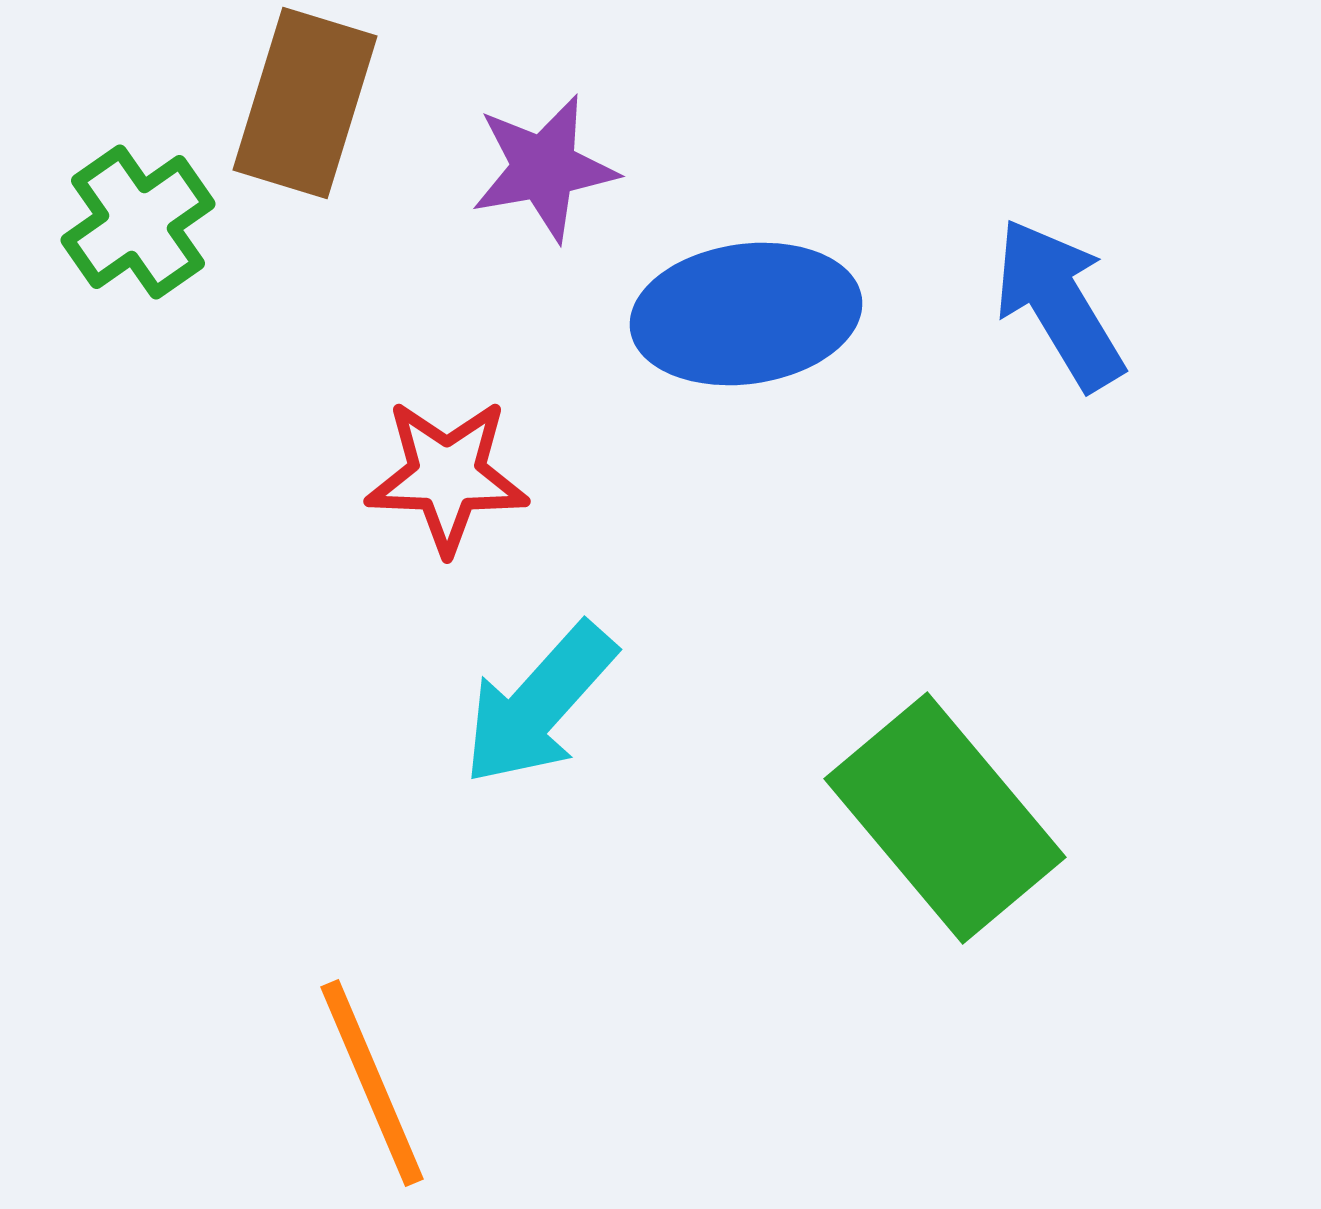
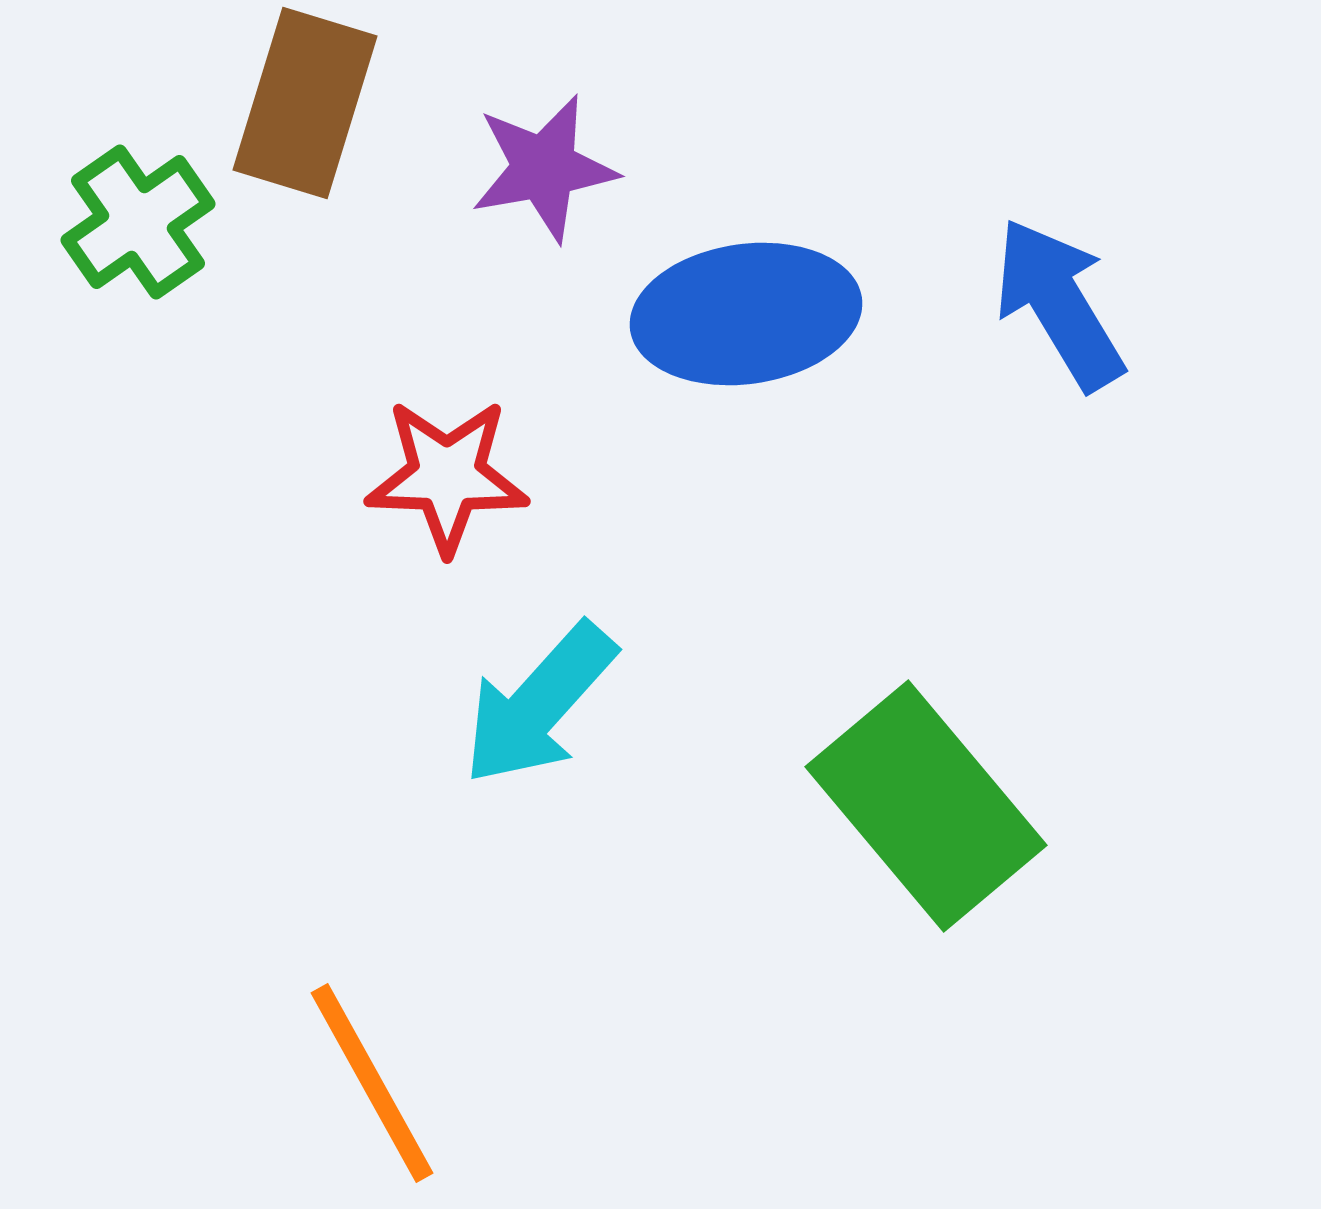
green rectangle: moved 19 px left, 12 px up
orange line: rotated 6 degrees counterclockwise
